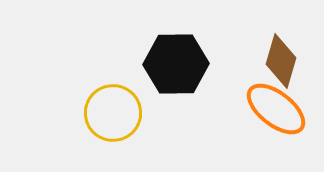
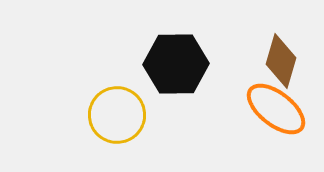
yellow circle: moved 4 px right, 2 px down
